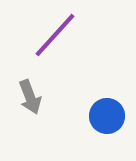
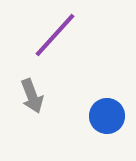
gray arrow: moved 2 px right, 1 px up
